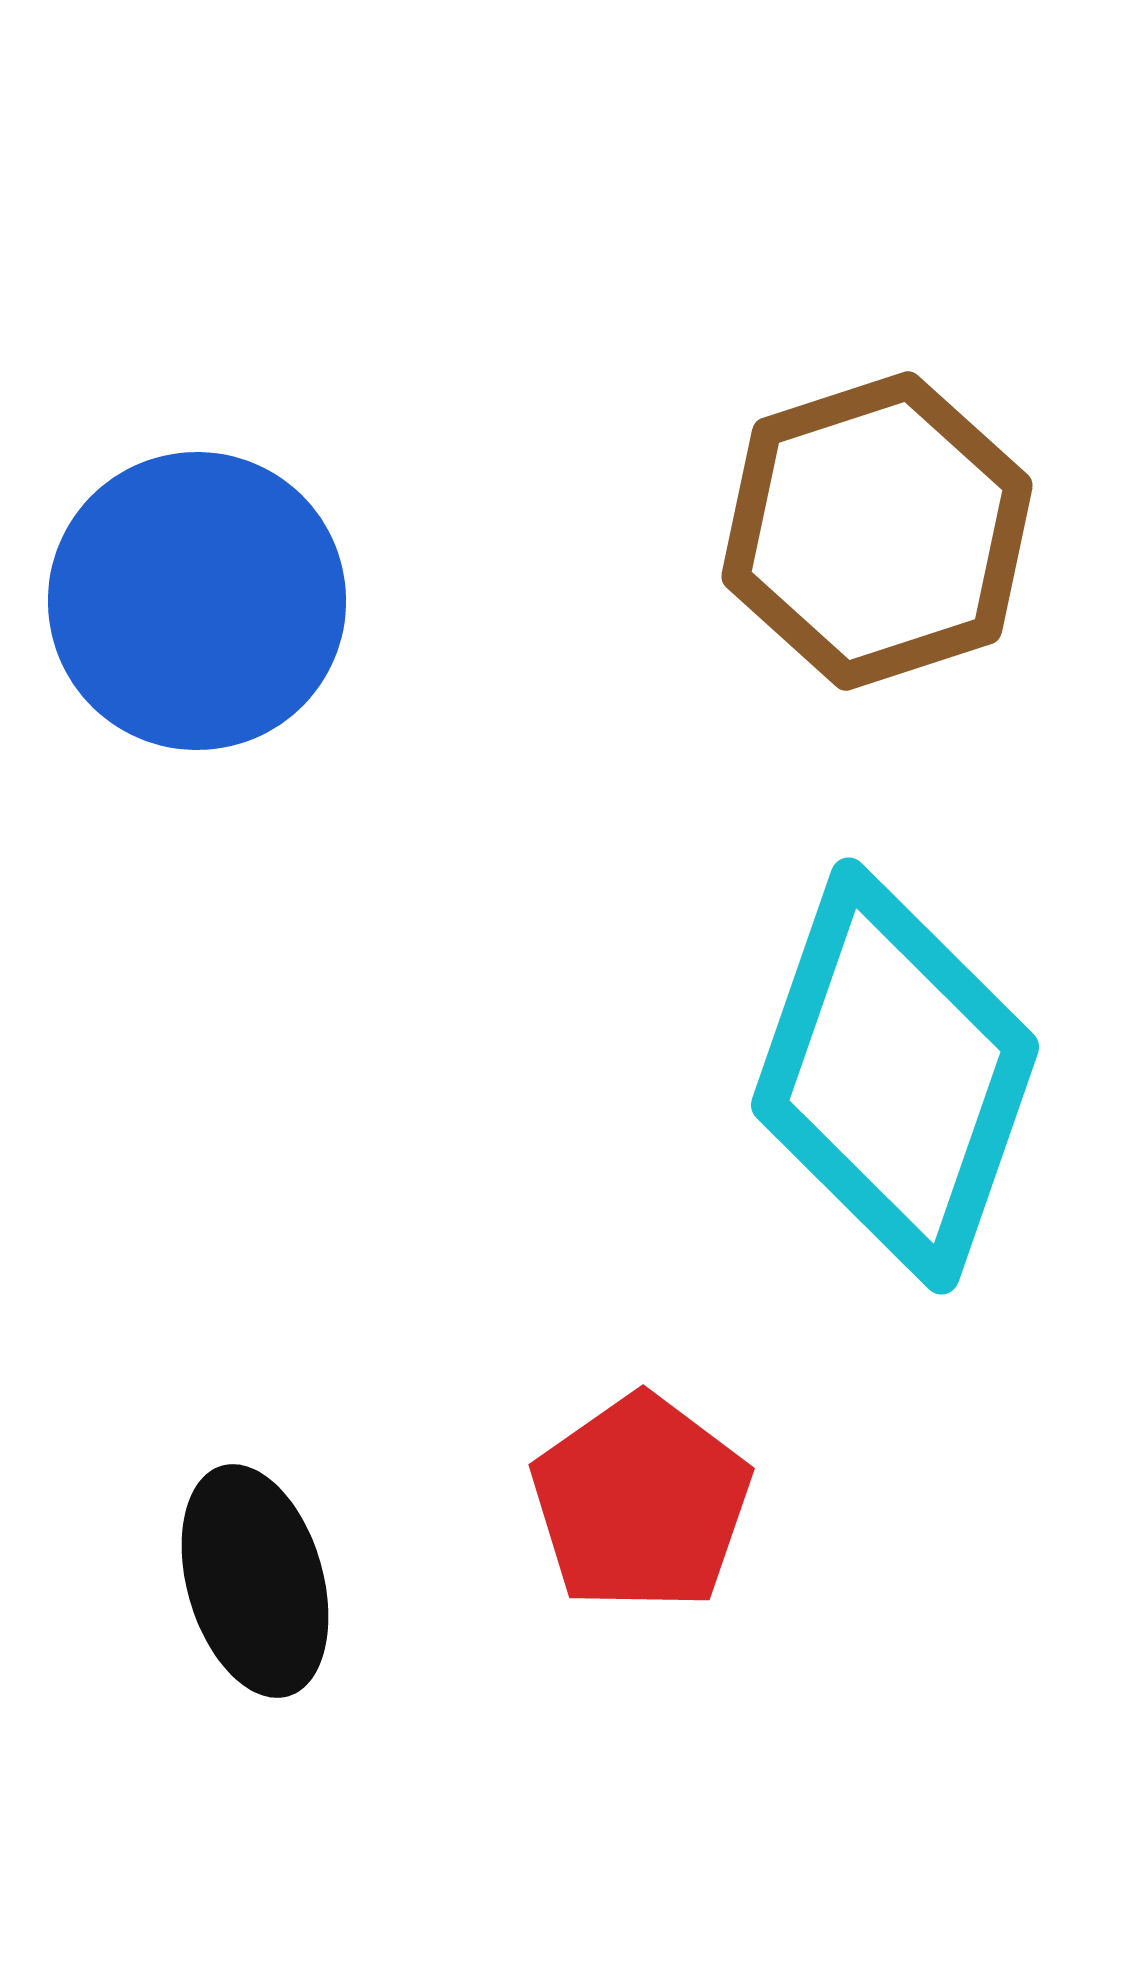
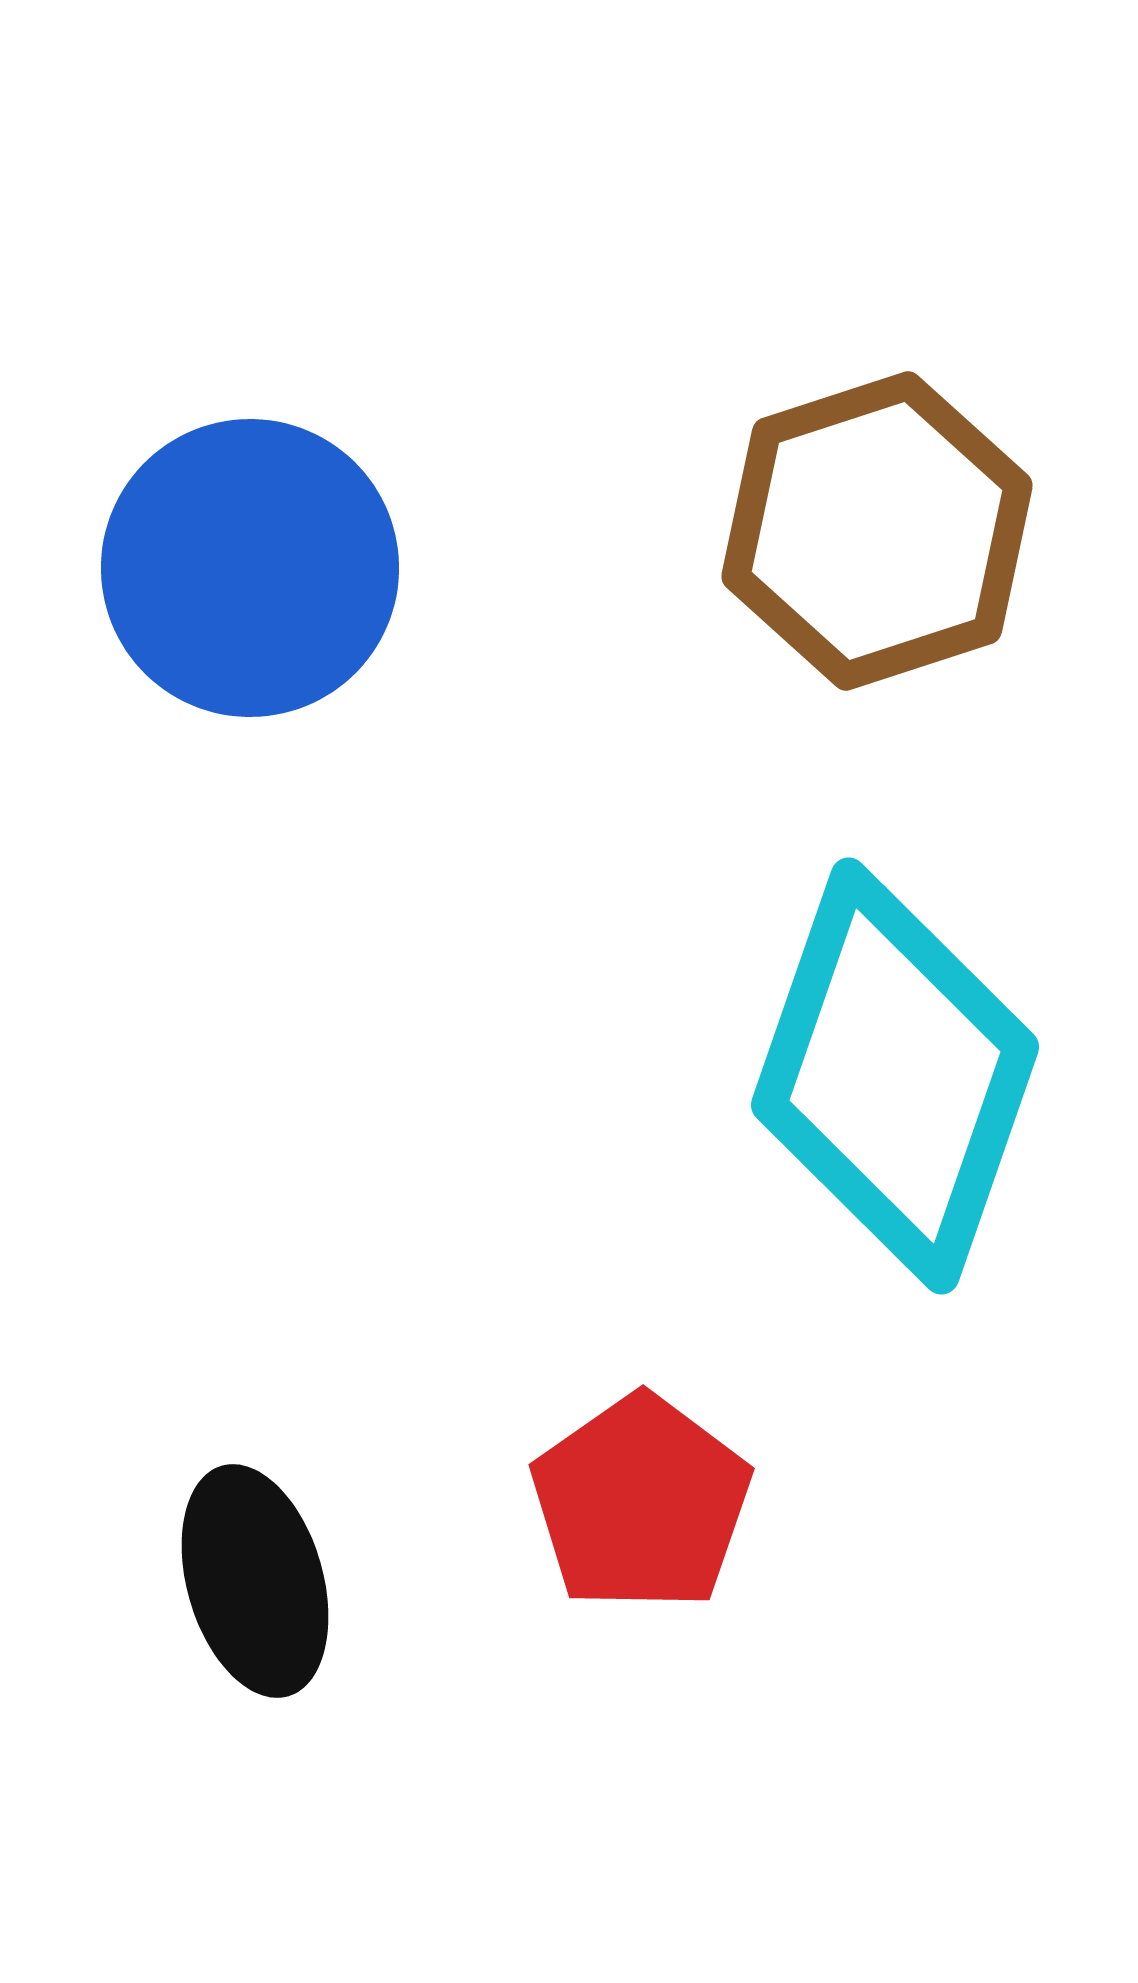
blue circle: moved 53 px right, 33 px up
